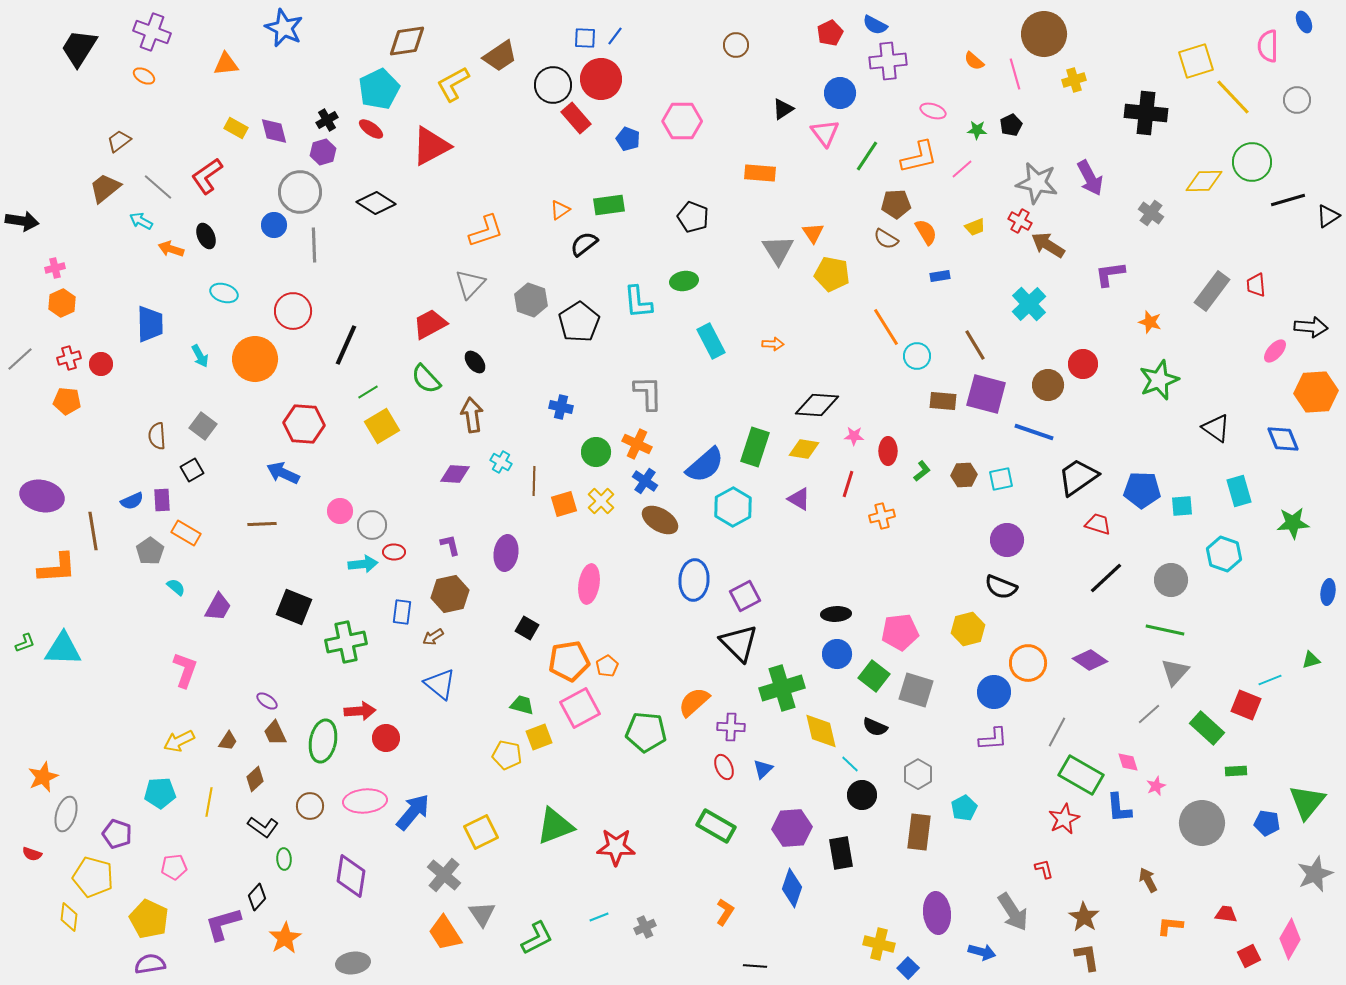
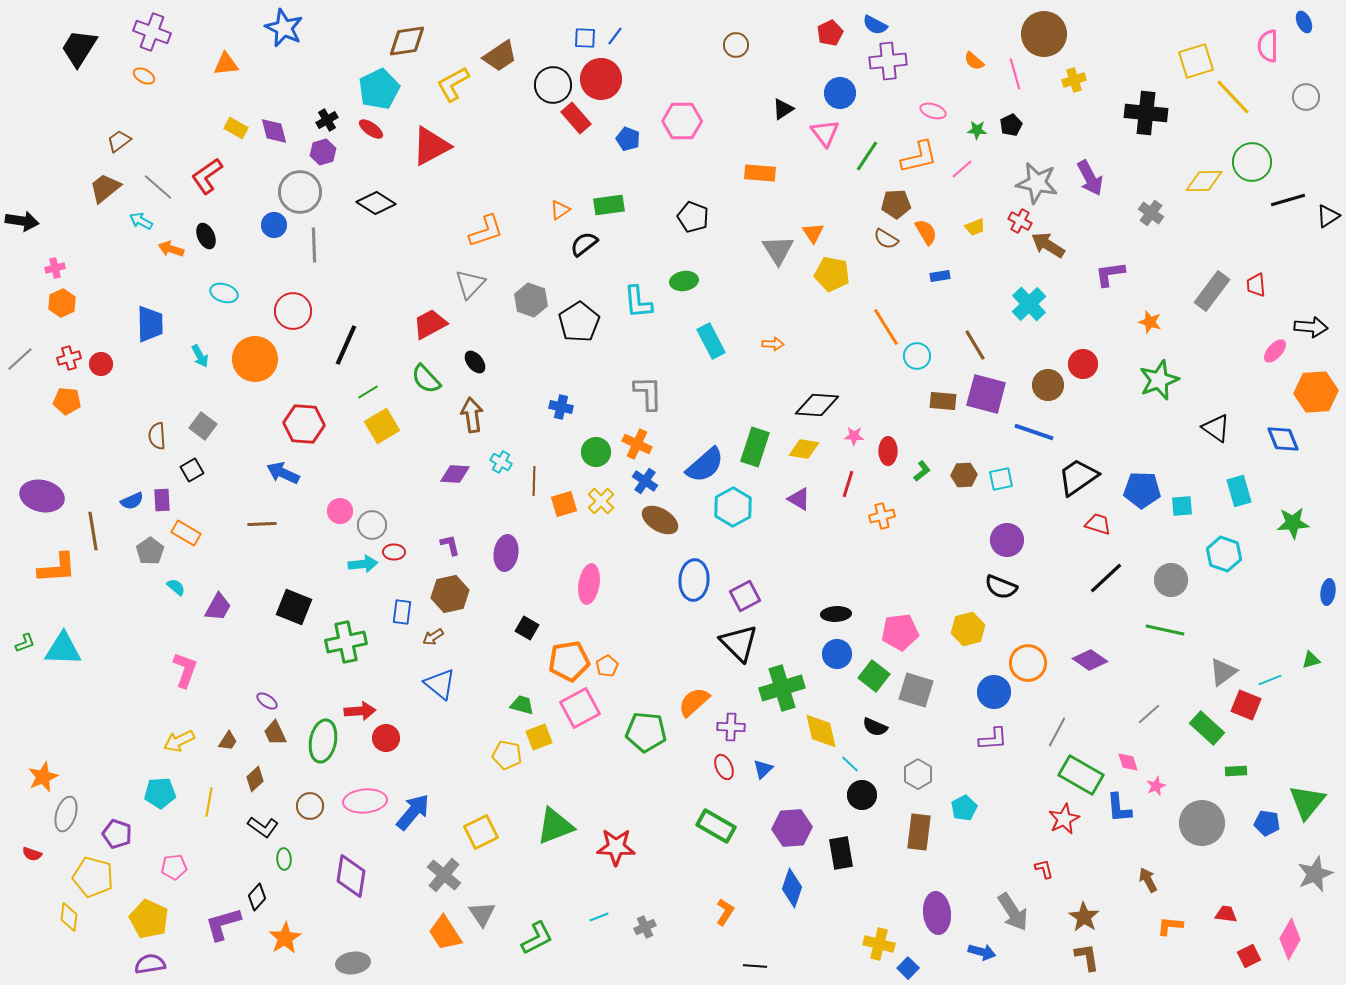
gray circle at (1297, 100): moved 9 px right, 3 px up
gray triangle at (1175, 672): moved 48 px right; rotated 12 degrees clockwise
